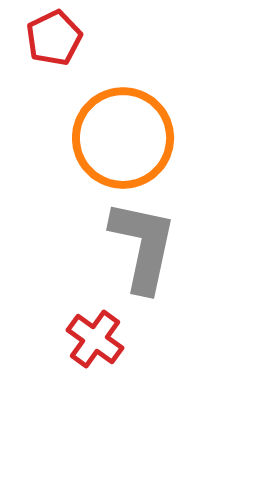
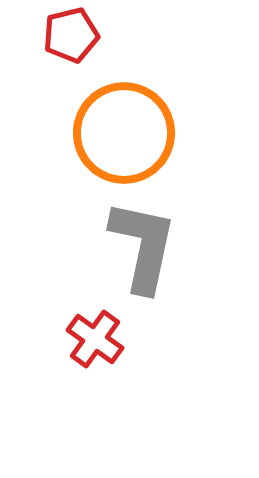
red pentagon: moved 17 px right, 3 px up; rotated 12 degrees clockwise
orange circle: moved 1 px right, 5 px up
